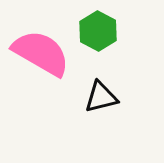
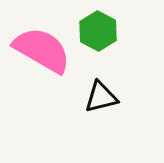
pink semicircle: moved 1 px right, 3 px up
